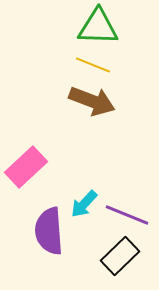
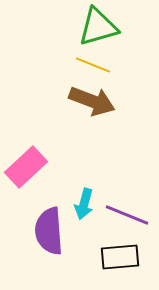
green triangle: rotated 18 degrees counterclockwise
cyan arrow: rotated 28 degrees counterclockwise
black rectangle: moved 1 px down; rotated 39 degrees clockwise
